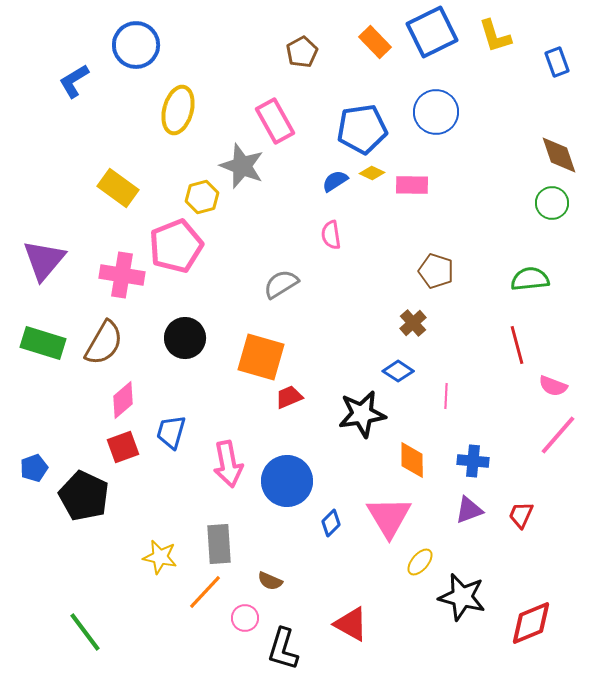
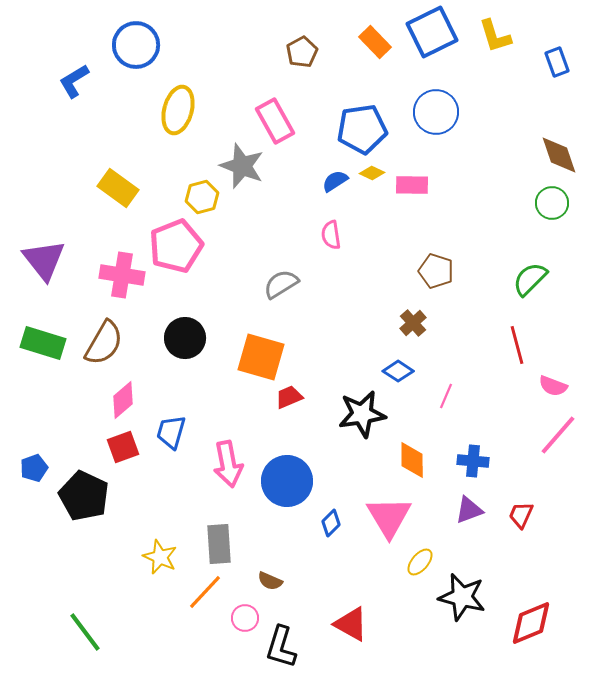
purple triangle at (44, 260): rotated 18 degrees counterclockwise
green semicircle at (530, 279): rotated 39 degrees counterclockwise
pink line at (446, 396): rotated 20 degrees clockwise
yellow star at (160, 557): rotated 12 degrees clockwise
black L-shape at (283, 649): moved 2 px left, 2 px up
